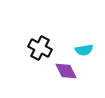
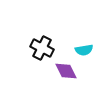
black cross: moved 2 px right
